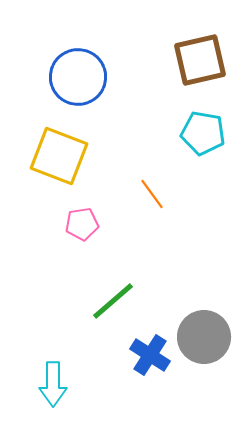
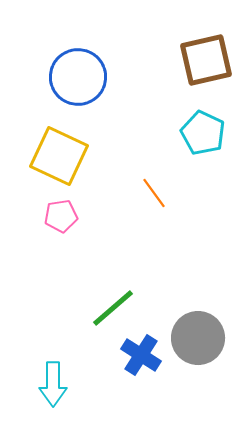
brown square: moved 6 px right
cyan pentagon: rotated 15 degrees clockwise
yellow square: rotated 4 degrees clockwise
orange line: moved 2 px right, 1 px up
pink pentagon: moved 21 px left, 8 px up
green line: moved 7 px down
gray circle: moved 6 px left, 1 px down
blue cross: moved 9 px left
